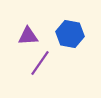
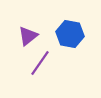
purple triangle: rotated 35 degrees counterclockwise
